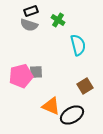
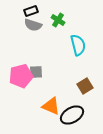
gray semicircle: moved 4 px right
